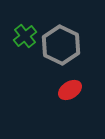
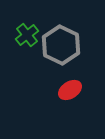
green cross: moved 2 px right, 1 px up
